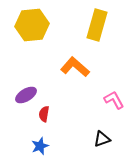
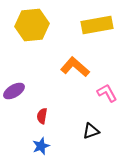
yellow rectangle: rotated 64 degrees clockwise
purple ellipse: moved 12 px left, 4 px up
pink L-shape: moved 7 px left, 7 px up
red semicircle: moved 2 px left, 2 px down
black triangle: moved 11 px left, 8 px up
blue star: moved 1 px right
